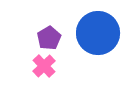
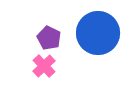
purple pentagon: rotated 15 degrees counterclockwise
